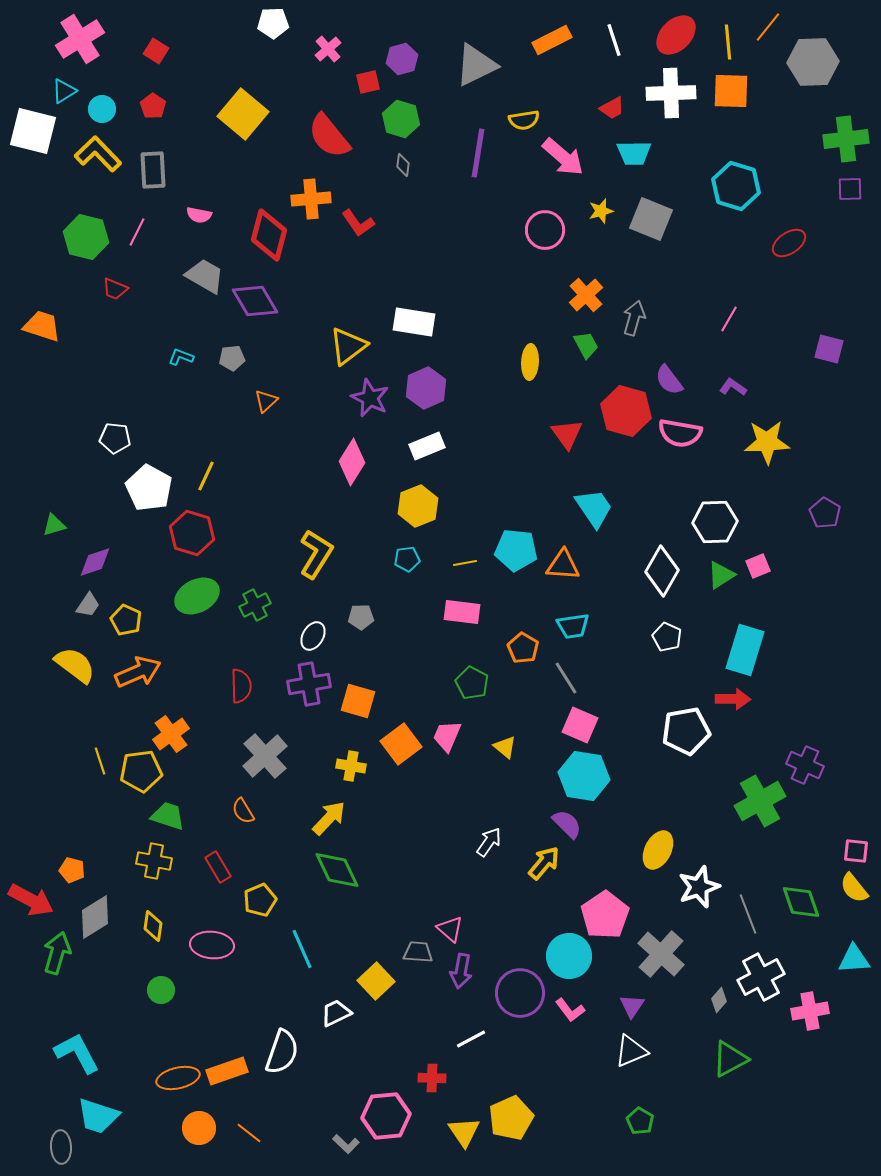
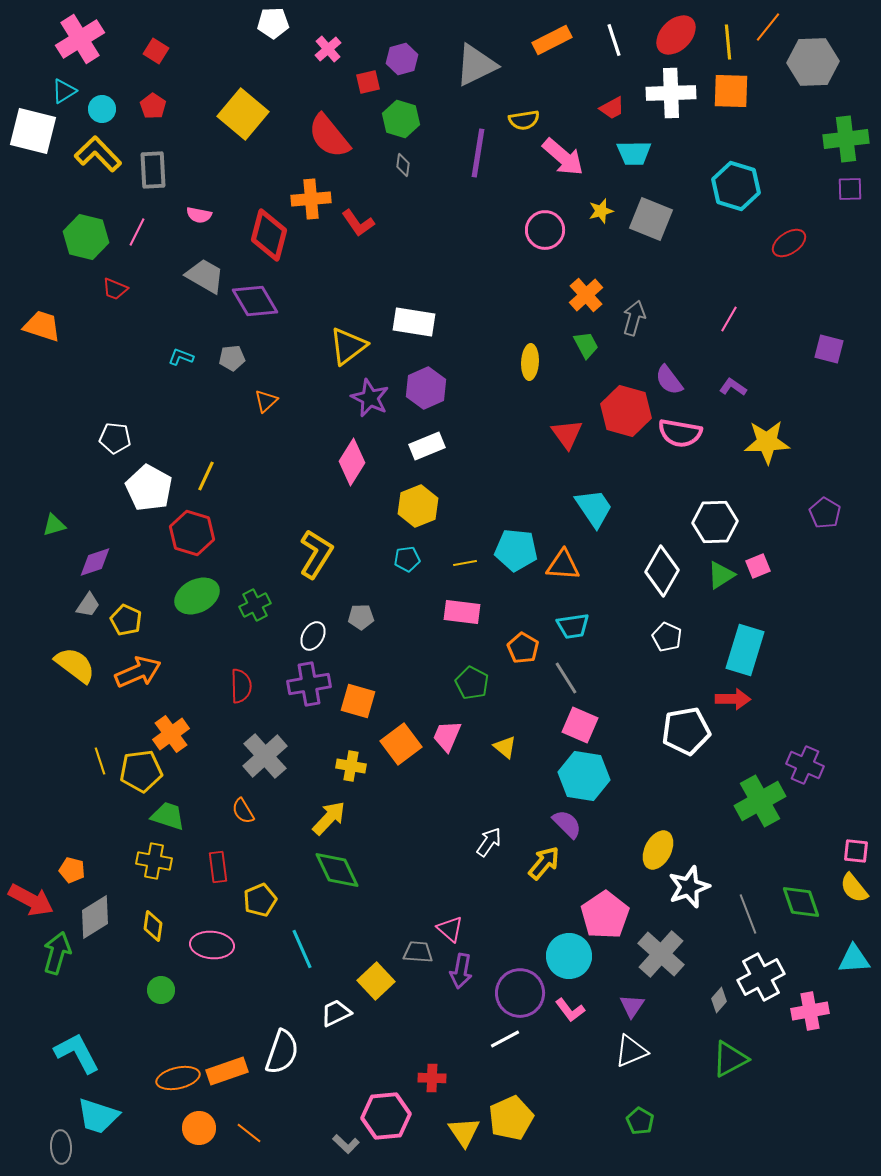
red rectangle at (218, 867): rotated 24 degrees clockwise
white star at (699, 887): moved 10 px left
white line at (471, 1039): moved 34 px right
